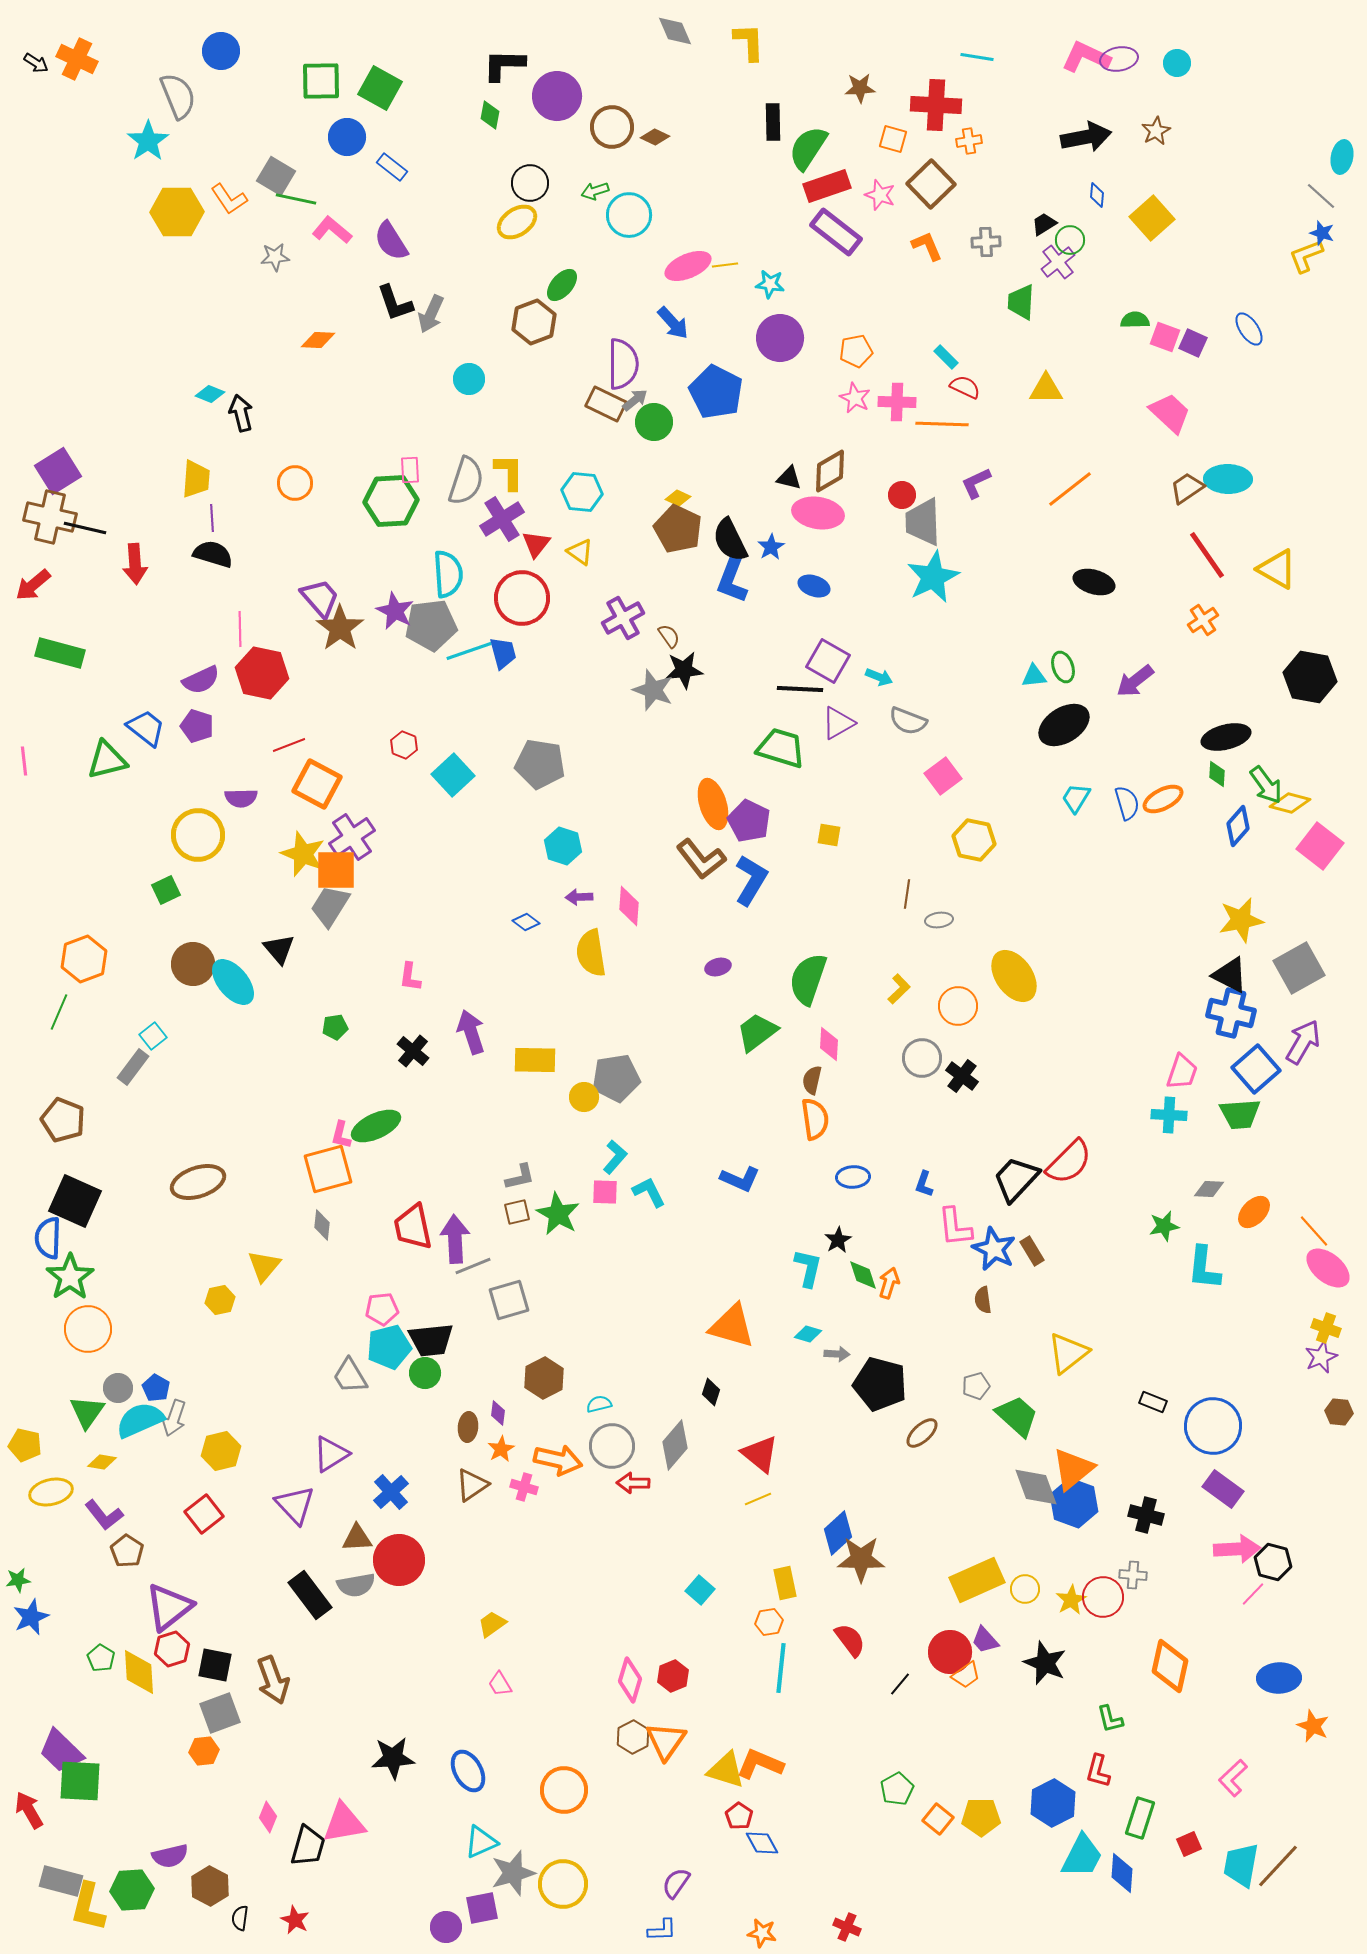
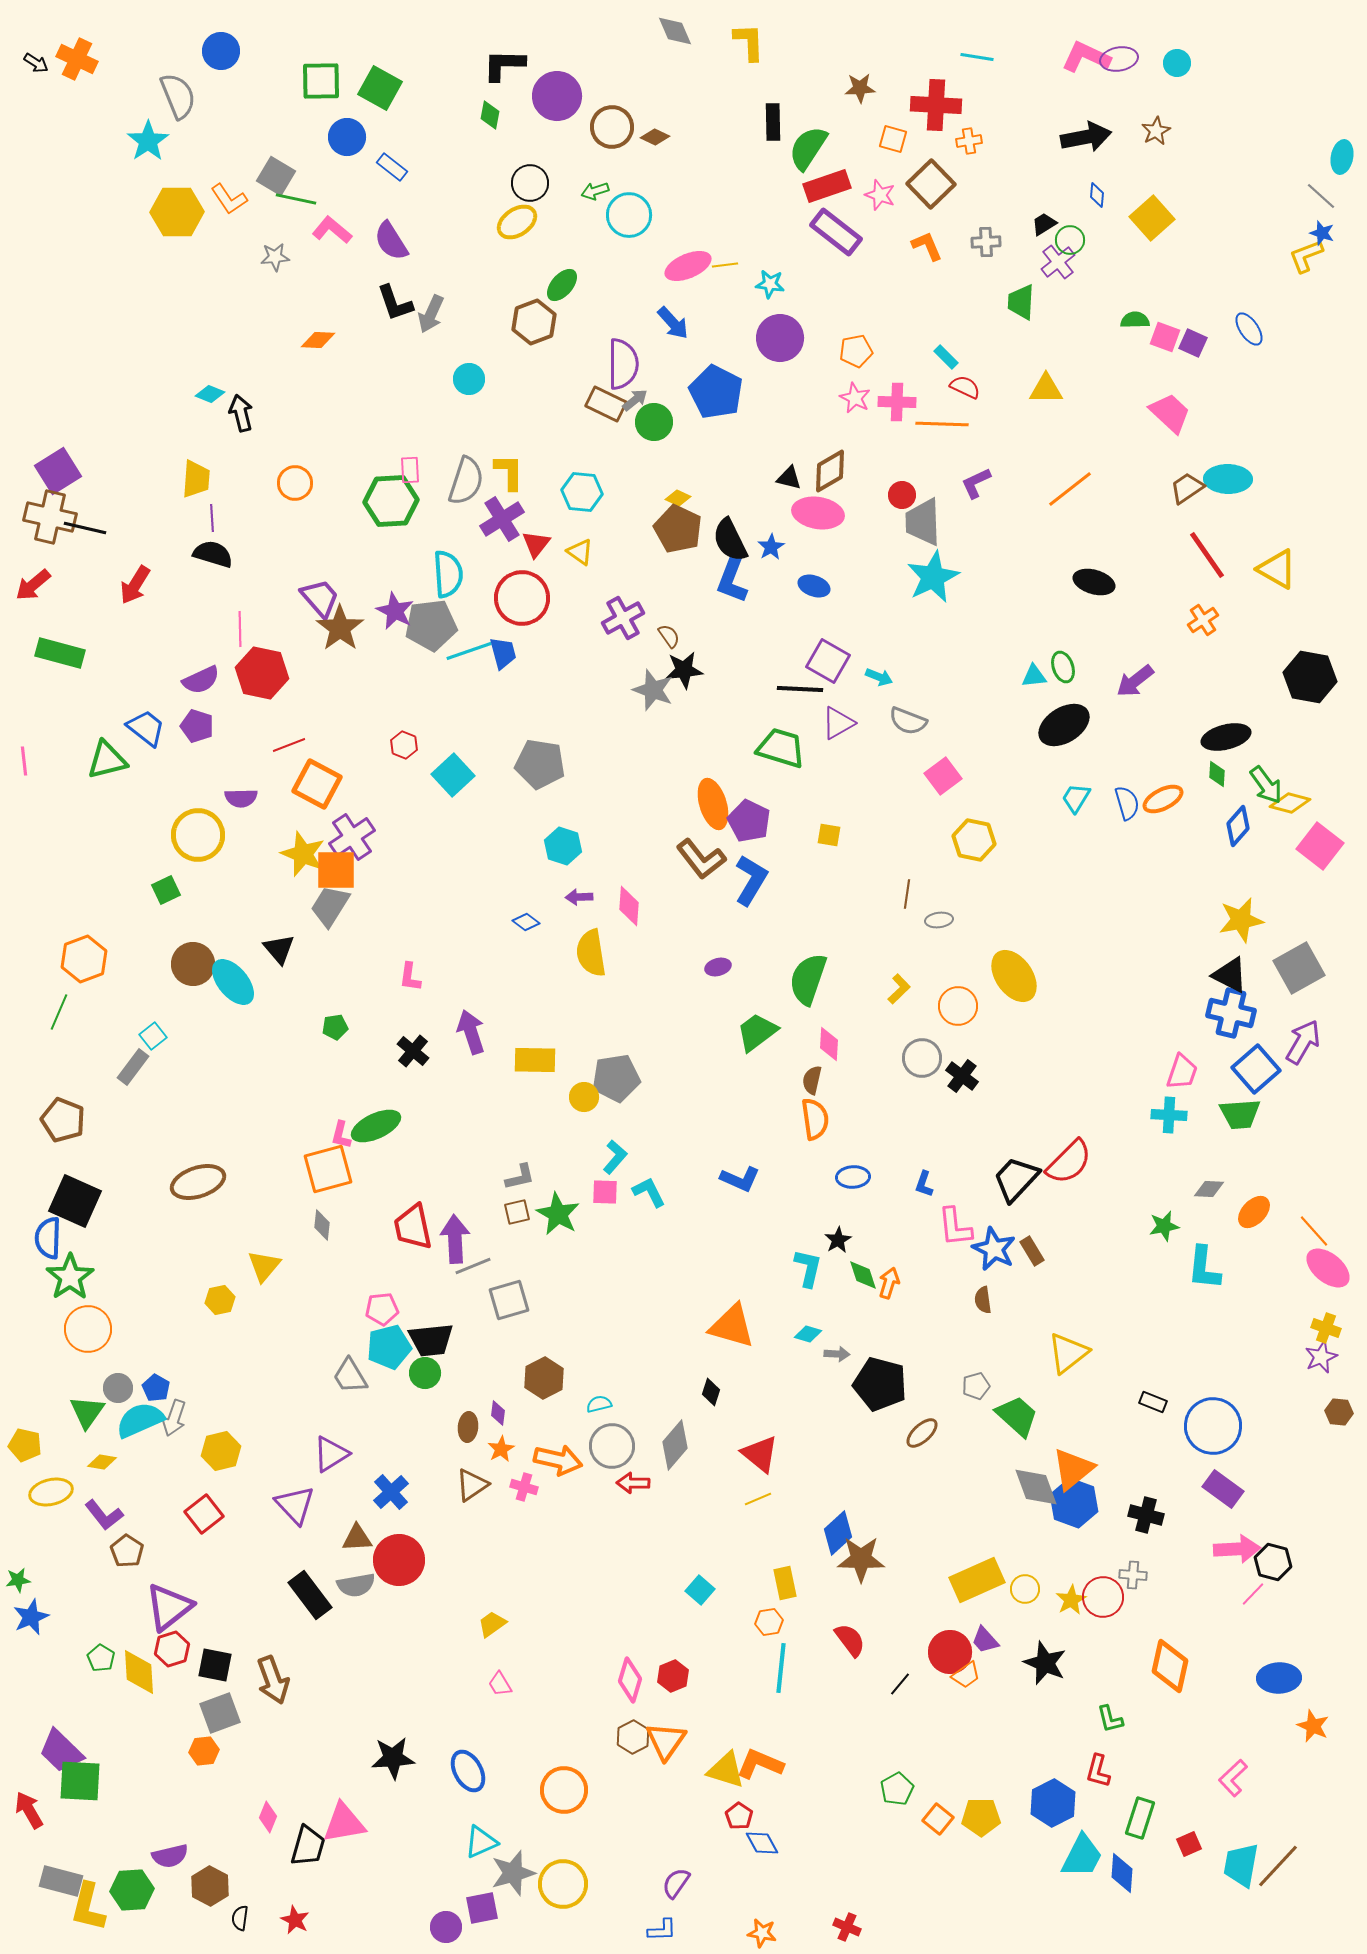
red arrow at (135, 564): moved 21 px down; rotated 36 degrees clockwise
